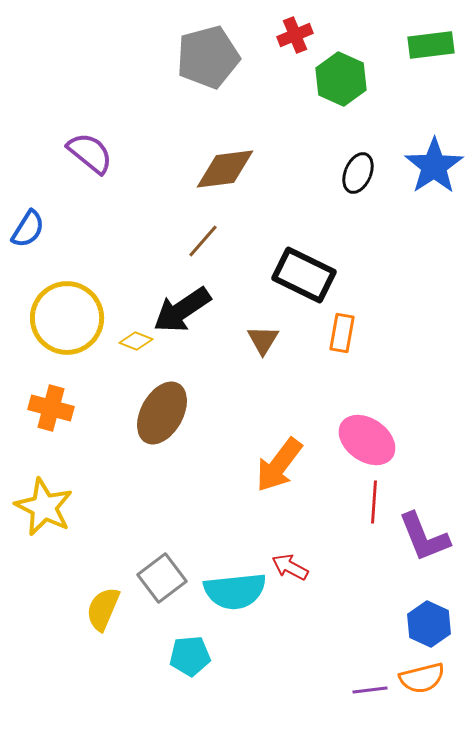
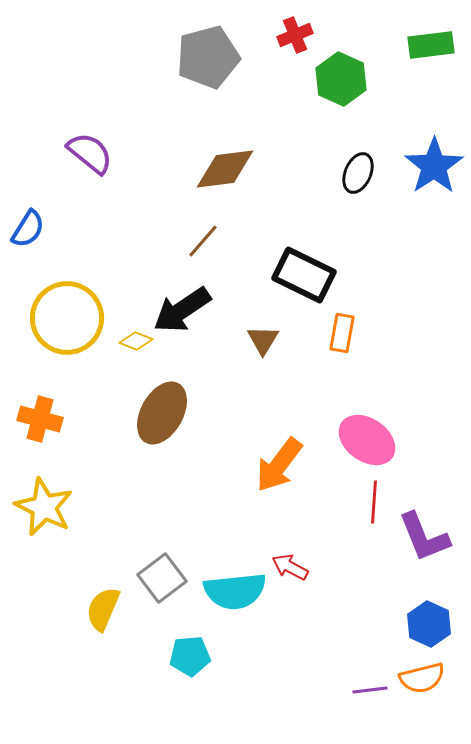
orange cross: moved 11 px left, 11 px down
